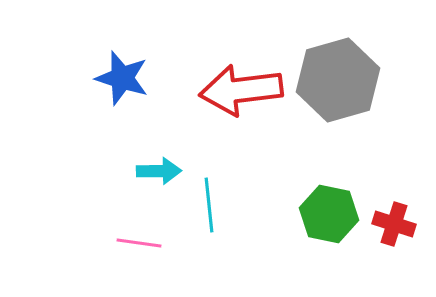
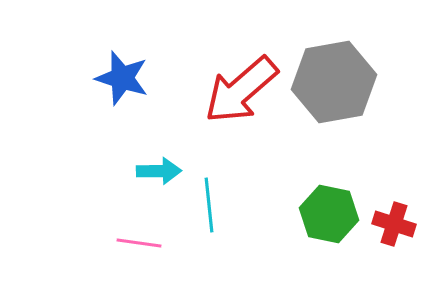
gray hexagon: moved 4 px left, 2 px down; rotated 6 degrees clockwise
red arrow: rotated 34 degrees counterclockwise
